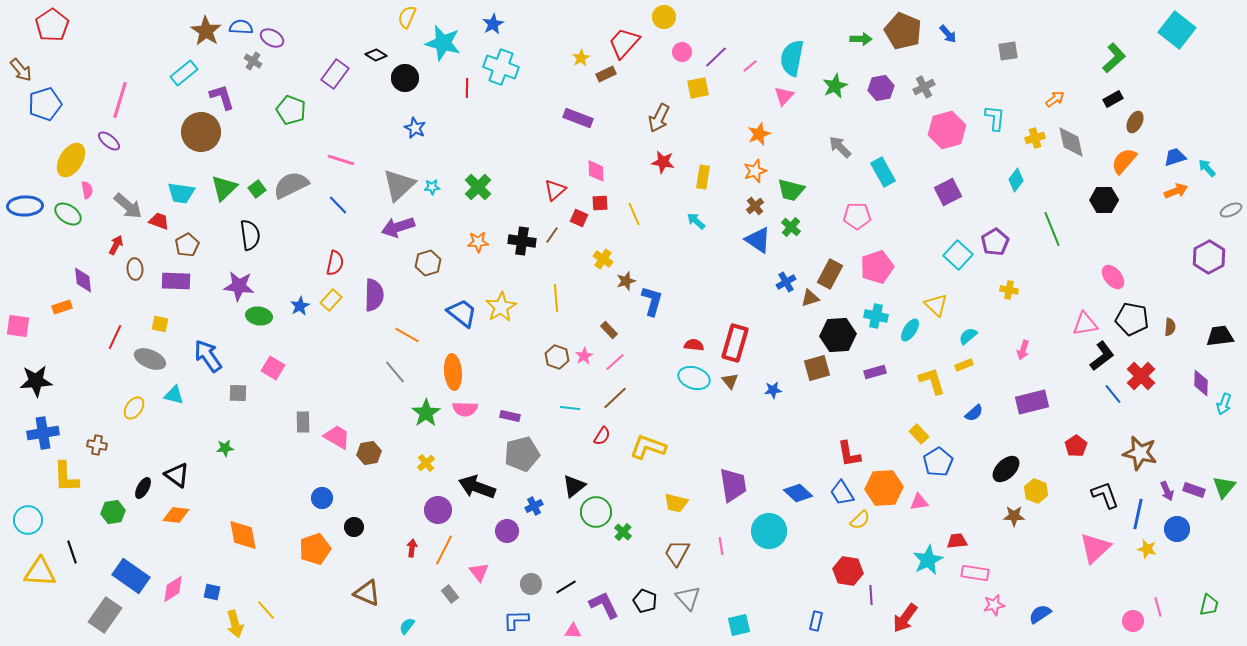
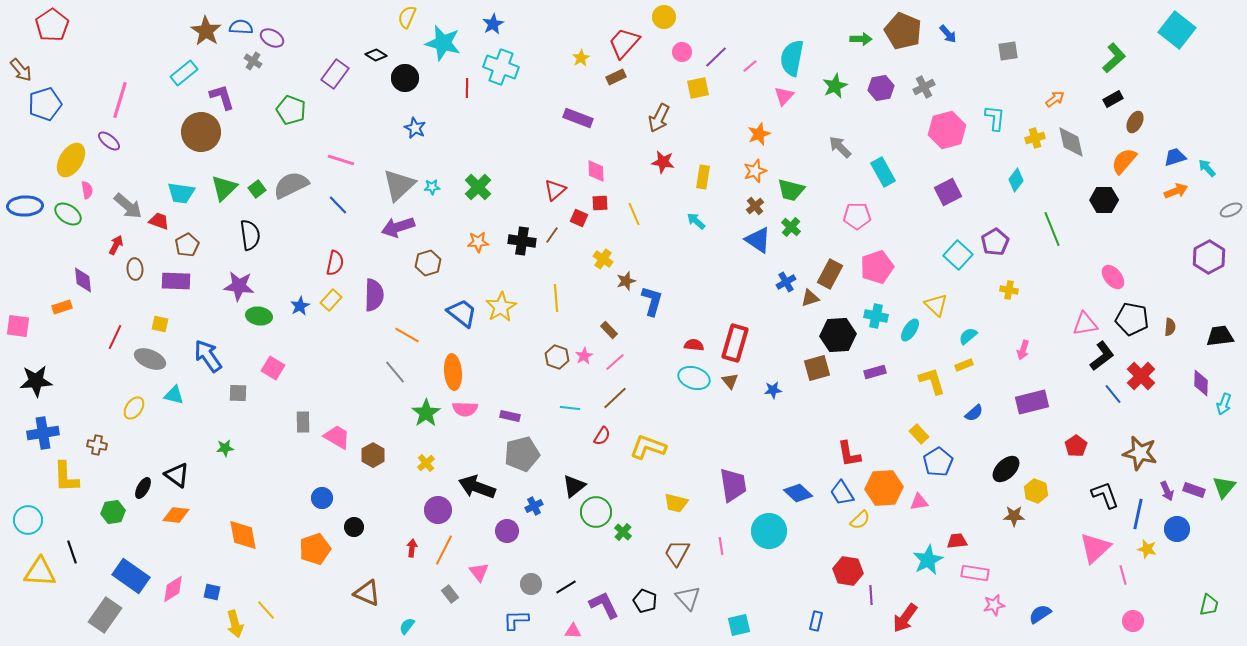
brown rectangle at (606, 74): moved 10 px right, 3 px down
brown hexagon at (369, 453): moved 4 px right, 2 px down; rotated 20 degrees counterclockwise
pink line at (1158, 607): moved 35 px left, 32 px up
